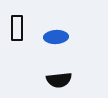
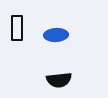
blue ellipse: moved 2 px up
